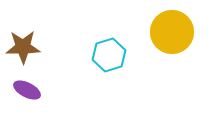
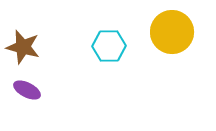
brown star: rotated 16 degrees clockwise
cyan hexagon: moved 9 px up; rotated 16 degrees clockwise
